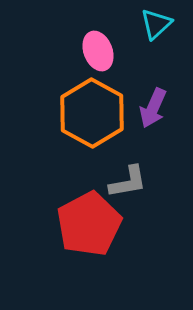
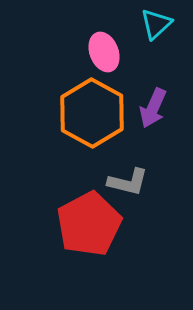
pink ellipse: moved 6 px right, 1 px down
gray L-shape: rotated 24 degrees clockwise
